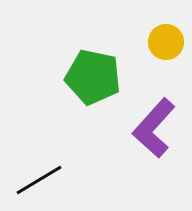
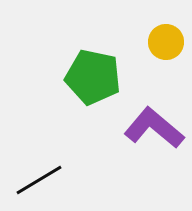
purple L-shape: rotated 88 degrees clockwise
